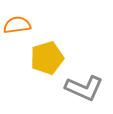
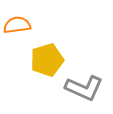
yellow pentagon: moved 2 px down
